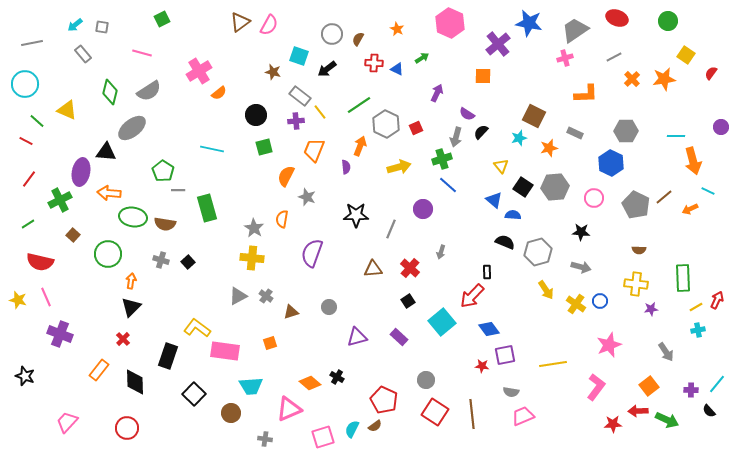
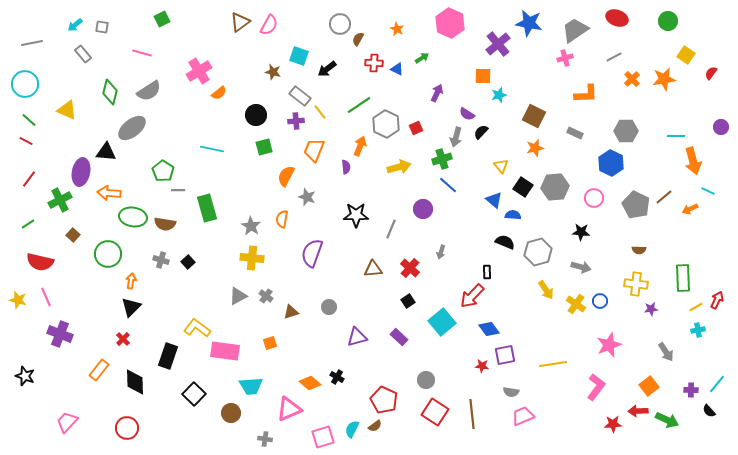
gray circle at (332, 34): moved 8 px right, 10 px up
green line at (37, 121): moved 8 px left, 1 px up
cyan star at (519, 138): moved 20 px left, 43 px up
orange star at (549, 148): moved 14 px left
gray star at (254, 228): moved 3 px left, 2 px up
